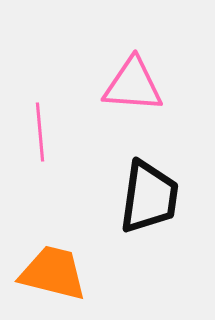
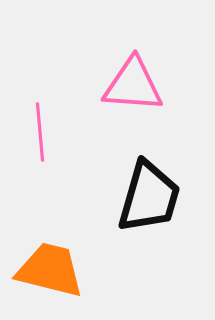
black trapezoid: rotated 8 degrees clockwise
orange trapezoid: moved 3 px left, 3 px up
